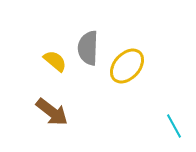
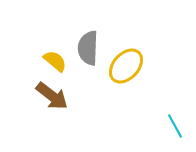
yellow ellipse: moved 1 px left
brown arrow: moved 16 px up
cyan line: moved 1 px right
